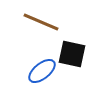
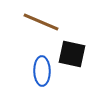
blue ellipse: rotated 52 degrees counterclockwise
